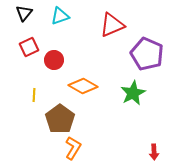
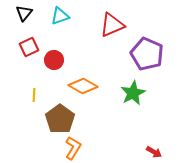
red arrow: rotated 56 degrees counterclockwise
